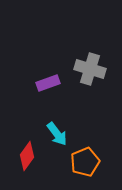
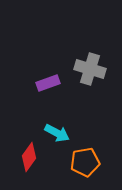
cyan arrow: moved 1 px up; rotated 25 degrees counterclockwise
red diamond: moved 2 px right, 1 px down
orange pentagon: rotated 12 degrees clockwise
